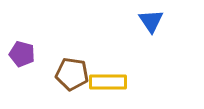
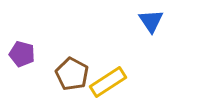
brown pentagon: rotated 20 degrees clockwise
yellow rectangle: rotated 33 degrees counterclockwise
